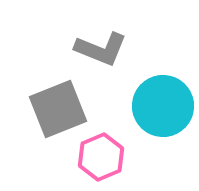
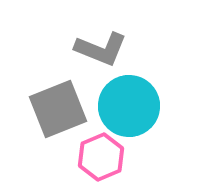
cyan circle: moved 34 px left
